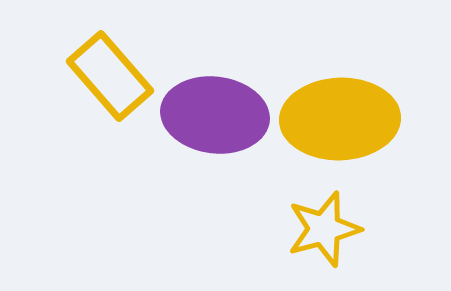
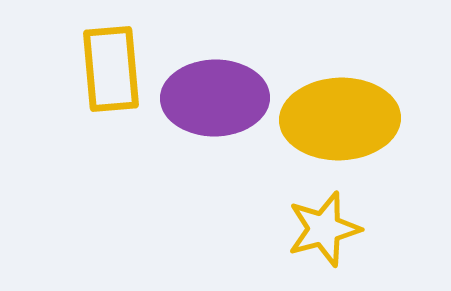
yellow rectangle: moved 1 px right, 7 px up; rotated 36 degrees clockwise
purple ellipse: moved 17 px up; rotated 8 degrees counterclockwise
